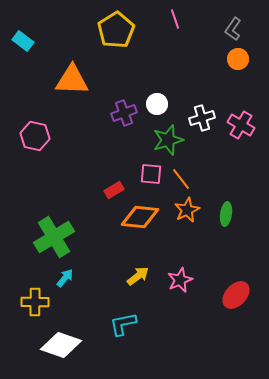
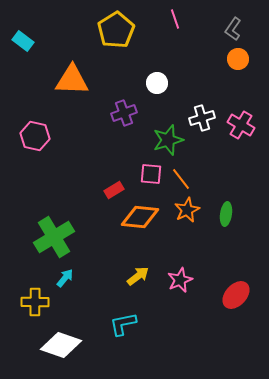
white circle: moved 21 px up
